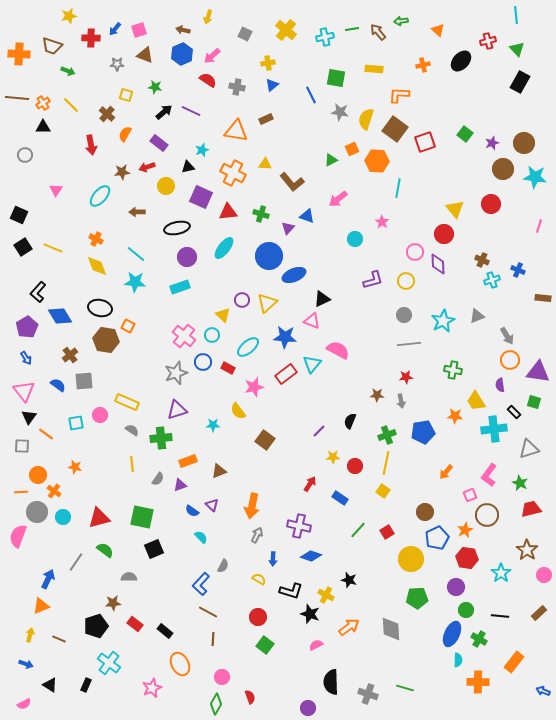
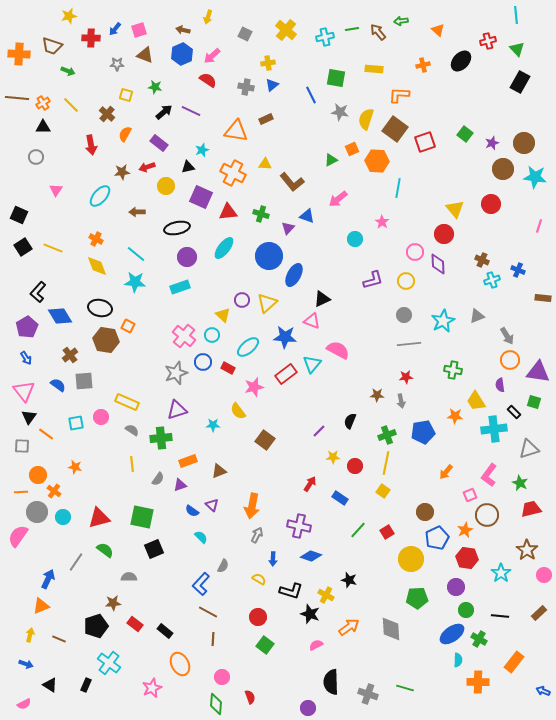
gray cross at (237, 87): moved 9 px right
gray circle at (25, 155): moved 11 px right, 2 px down
blue ellipse at (294, 275): rotated 40 degrees counterclockwise
pink circle at (100, 415): moved 1 px right, 2 px down
pink semicircle at (18, 536): rotated 15 degrees clockwise
blue ellipse at (452, 634): rotated 30 degrees clockwise
green diamond at (216, 704): rotated 25 degrees counterclockwise
